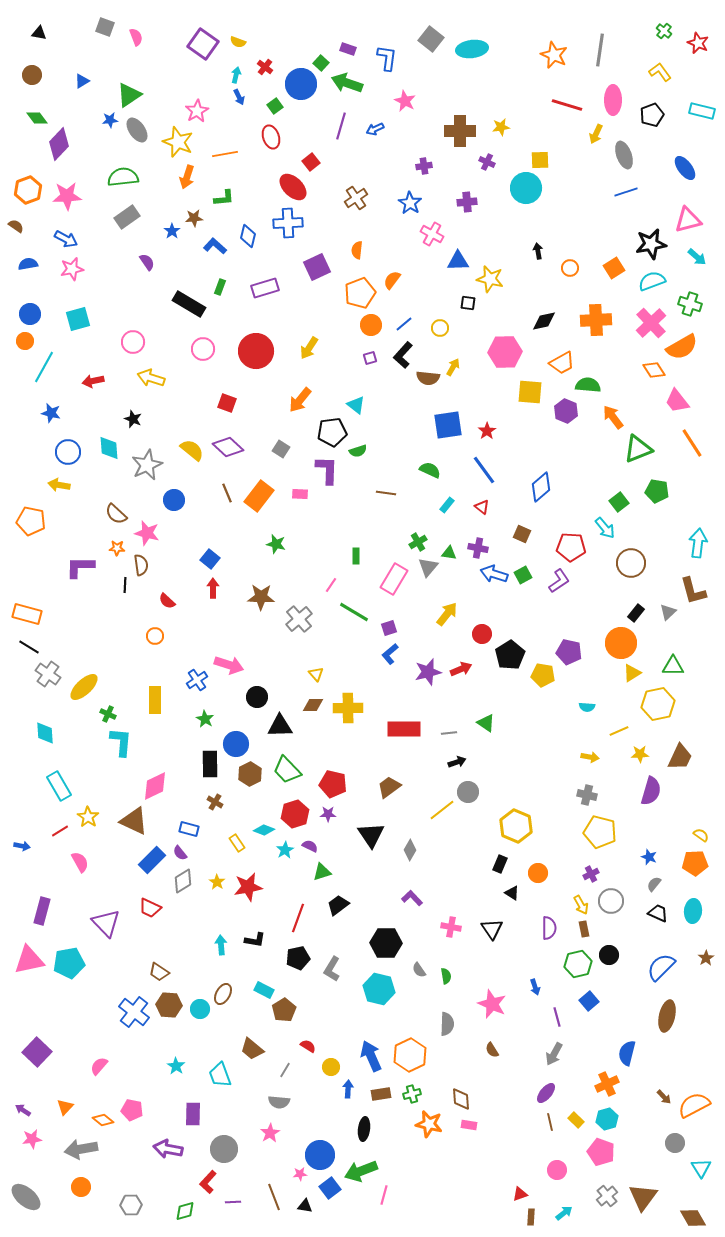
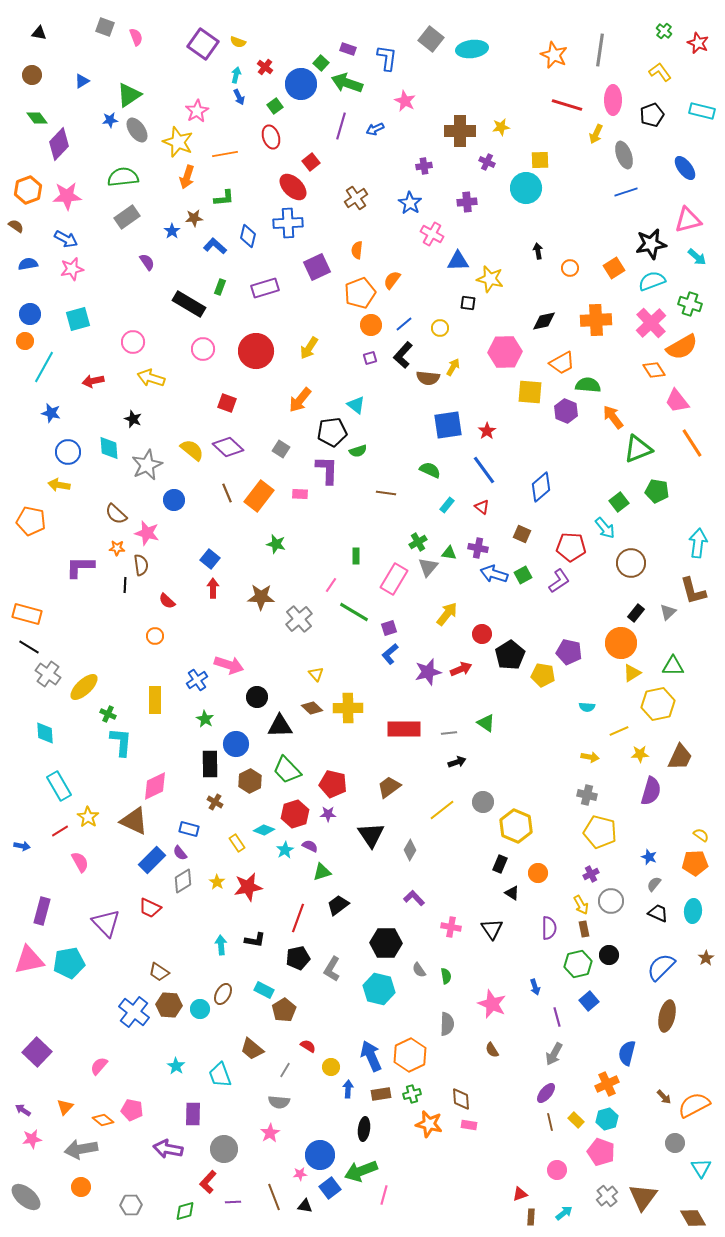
brown diamond at (313, 705): moved 1 px left, 3 px down; rotated 45 degrees clockwise
brown hexagon at (250, 774): moved 7 px down
gray circle at (468, 792): moved 15 px right, 10 px down
purple L-shape at (412, 898): moved 2 px right
